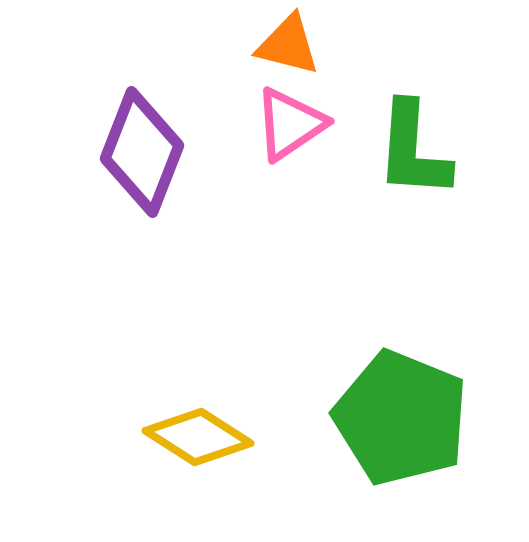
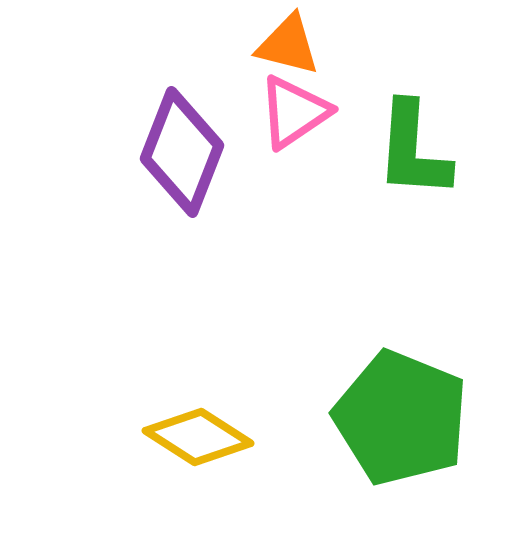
pink triangle: moved 4 px right, 12 px up
purple diamond: moved 40 px right
